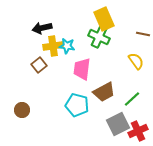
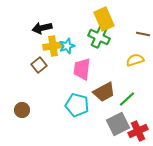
cyan star: rotated 28 degrees counterclockwise
yellow semicircle: moved 1 px left, 1 px up; rotated 72 degrees counterclockwise
green line: moved 5 px left
